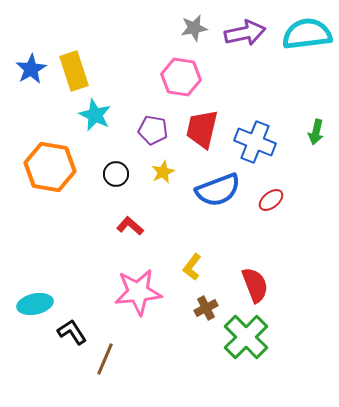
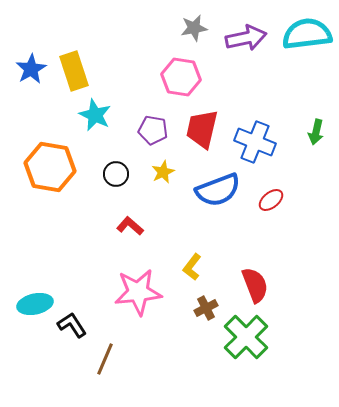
purple arrow: moved 1 px right, 5 px down
black L-shape: moved 7 px up
